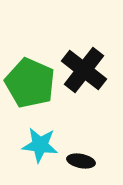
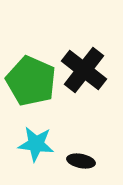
green pentagon: moved 1 px right, 2 px up
cyan star: moved 4 px left, 1 px up
